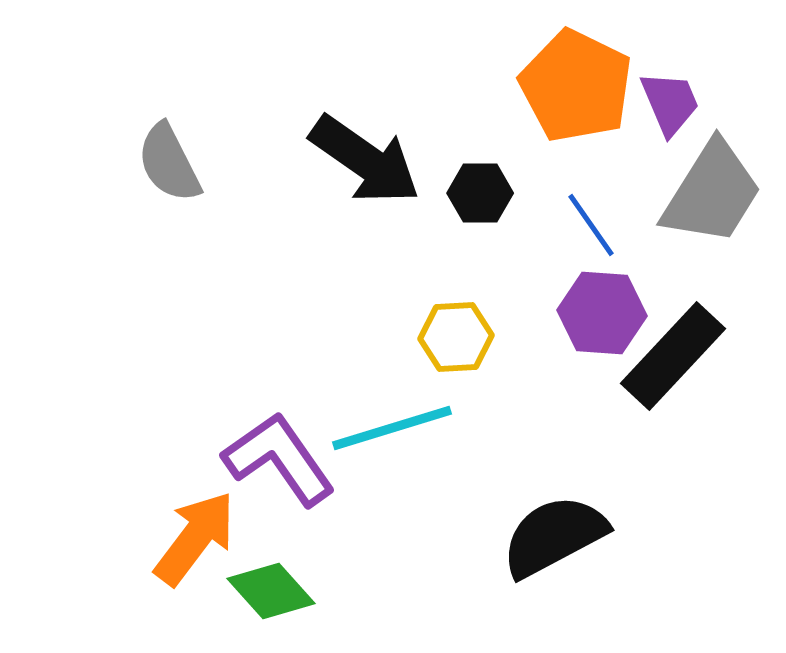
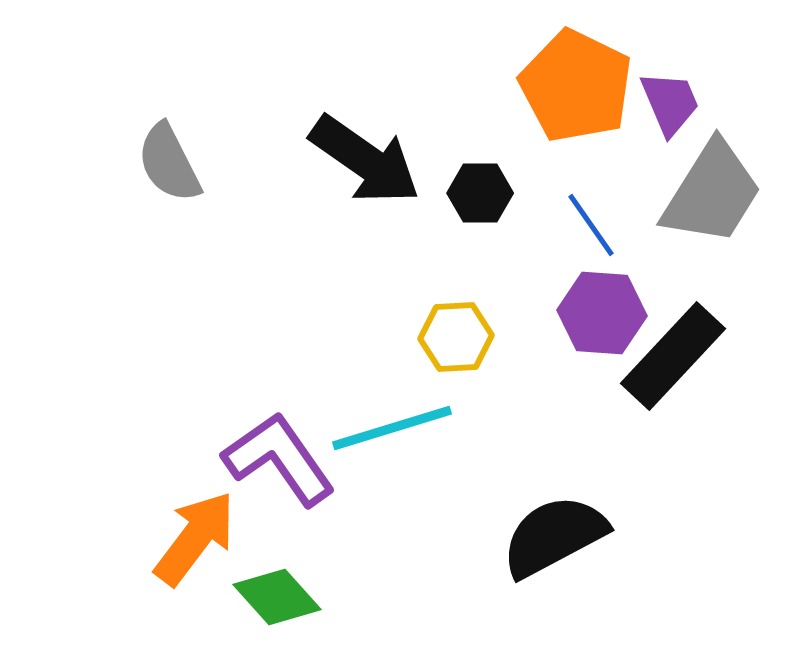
green diamond: moved 6 px right, 6 px down
